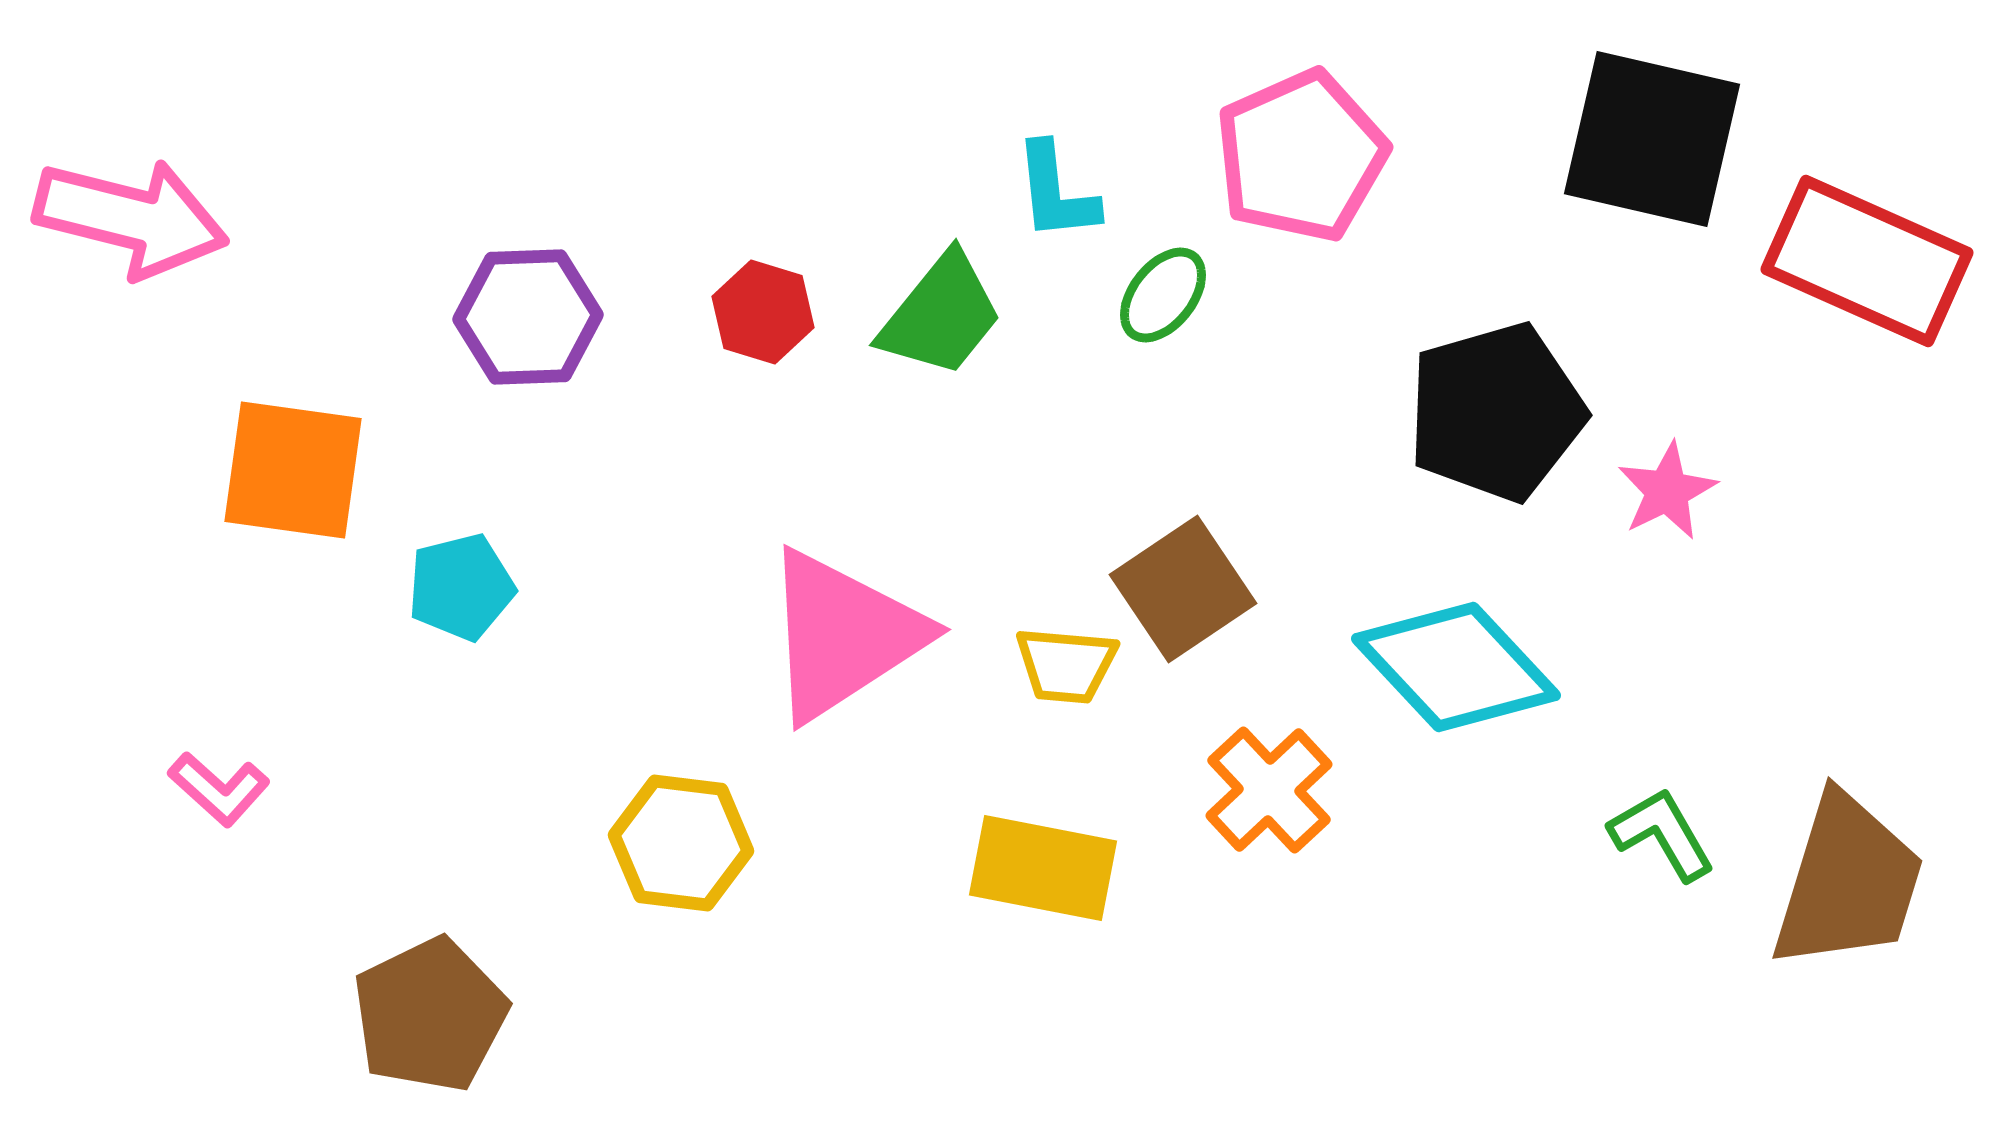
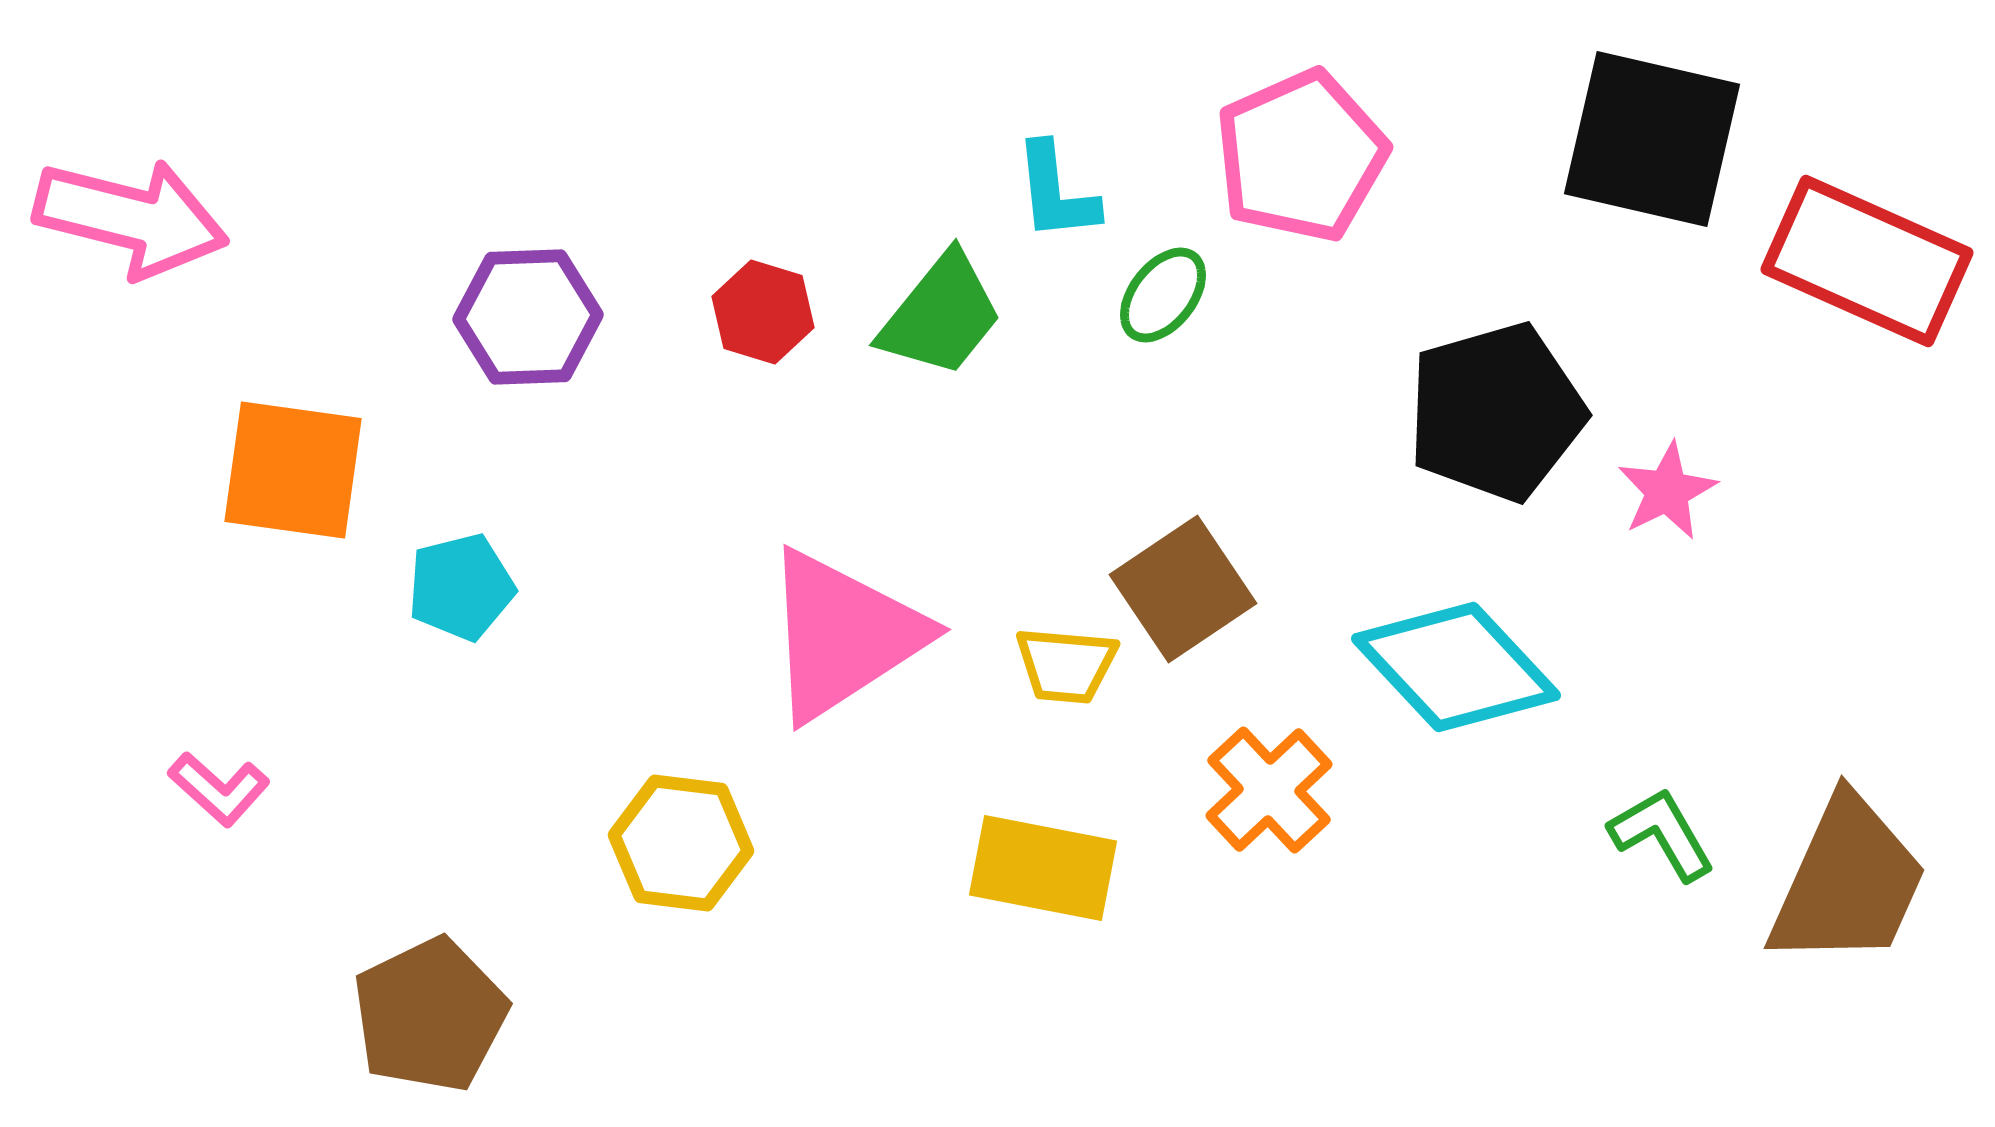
brown trapezoid: rotated 7 degrees clockwise
